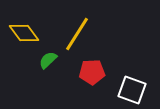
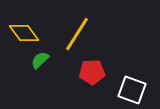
green semicircle: moved 8 px left
